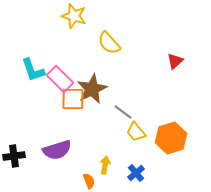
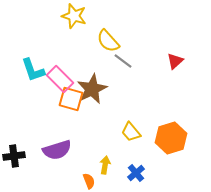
yellow semicircle: moved 1 px left, 2 px up
orange square: moved 2 px left; rotated 15 degrees clockwise
gray line: moved 51 px up
yellow trapezoid: moved 5 px left
